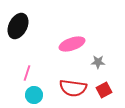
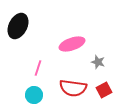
gray star: rotated 16 degrees clockwise
pink line: moved 11 px right, 5 px up
